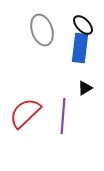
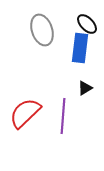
black ellipse: moved 4 px right, 1 px up
